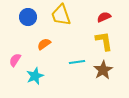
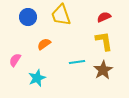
cyan star: moved 2 px right, 2 px down
